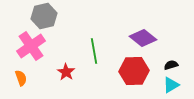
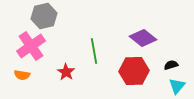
orange semicircle: moved 1 px right, 3 px up; rotated 119 degrees clockwise
cyan triangle: moved 6 px right, 1 px down; rotated 18 degrees counterclockwise
